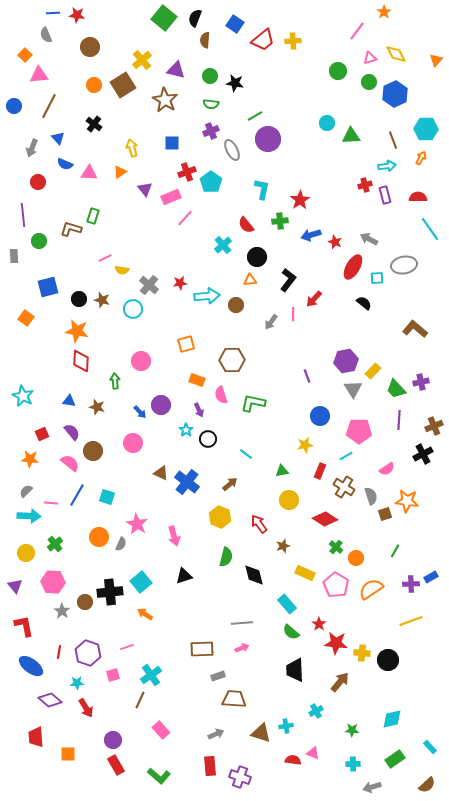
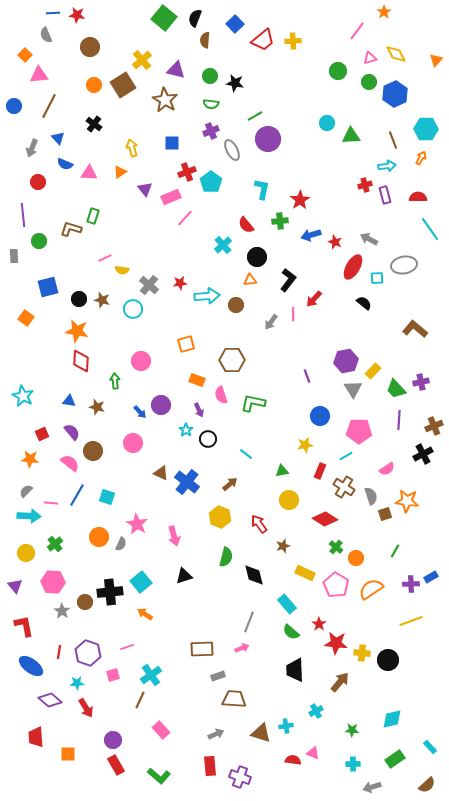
blue square at (235, 24): rotated 12 degrees clockwise
gray line at (242, 623): moved 7 px right, 1 px up; rotated 65 degrees counterclockwise
